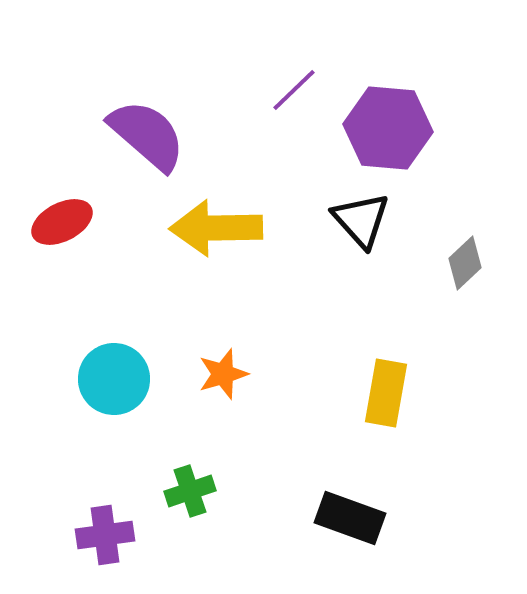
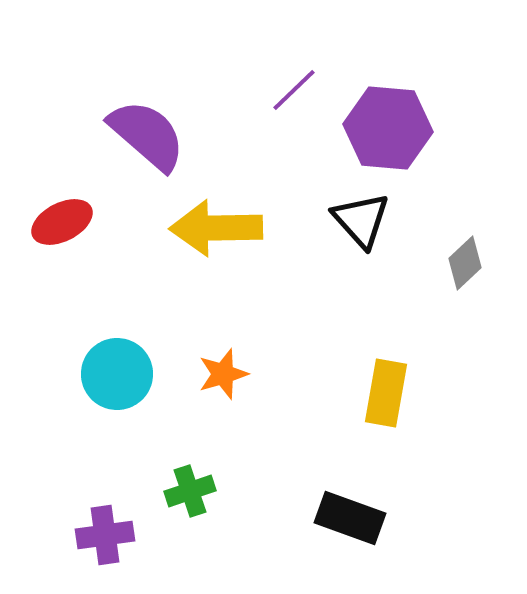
cyan circle: moved 3 px right, 5 px up
